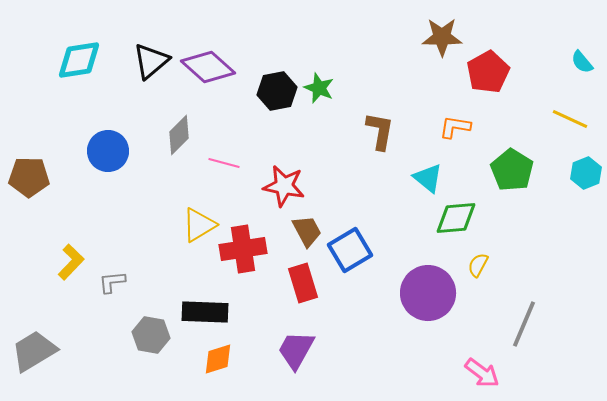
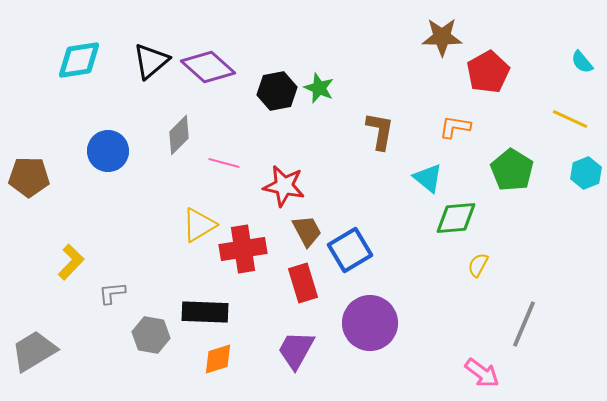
gray L-shape: moved 11 px down
purple circle: moved 58 px left, 30 px down
